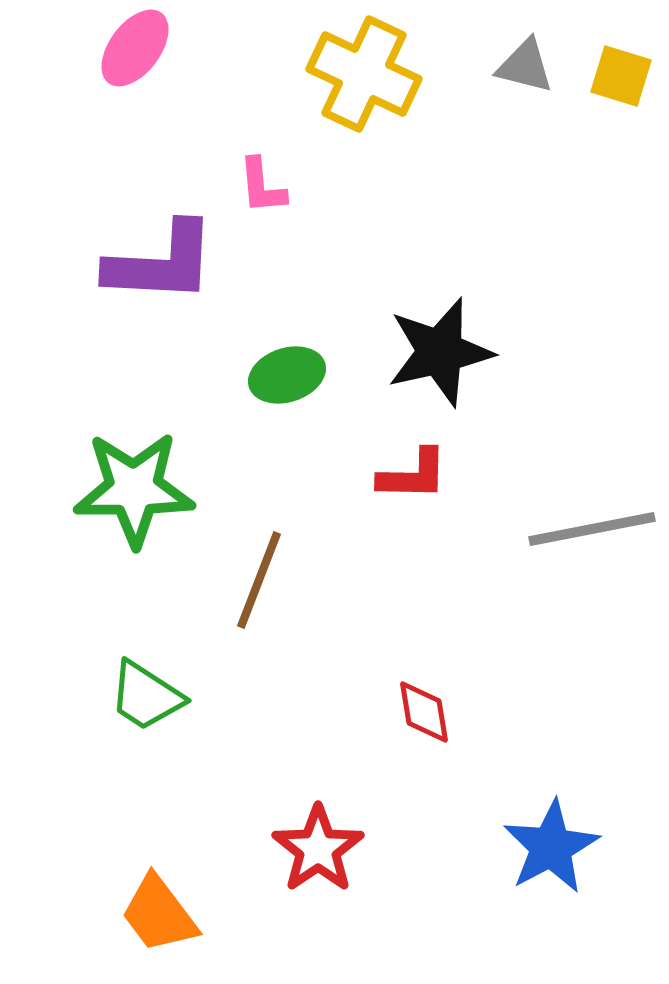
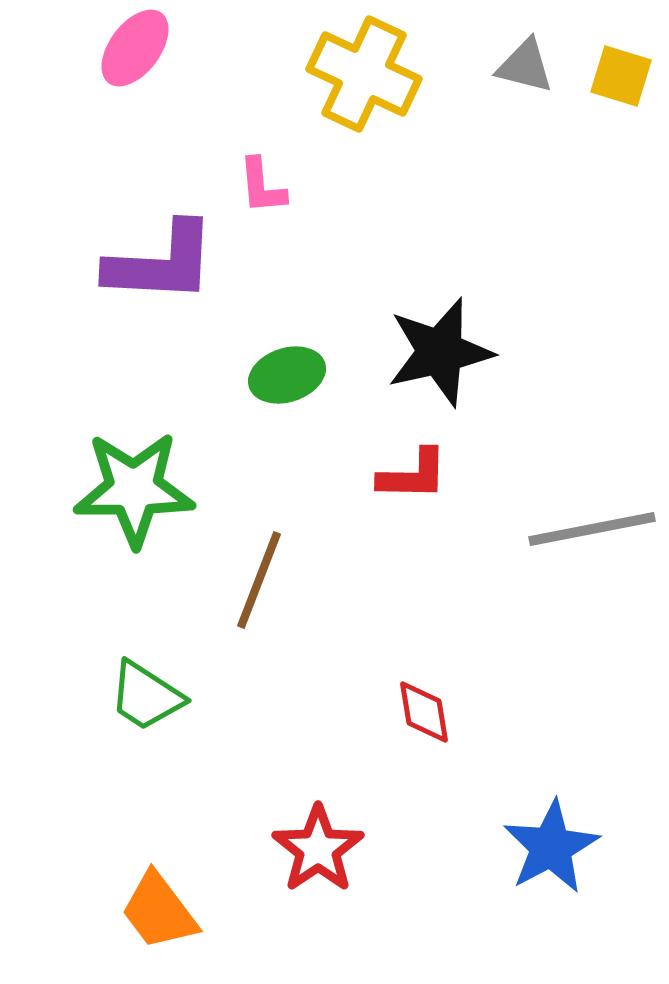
orange trapezoid: moved 3 px up
